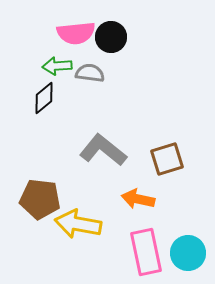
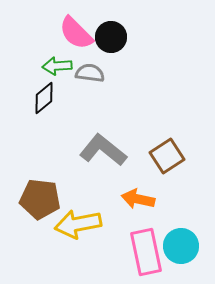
pink semicircle: rotated 51 degrees clockwise
brown square: moved 3 px up; rotated 16 degrees counterclockwise
yellow arrow: rotated 21 degrees counterclockwise
cyan circle: moved 7 px left, 7 px up
